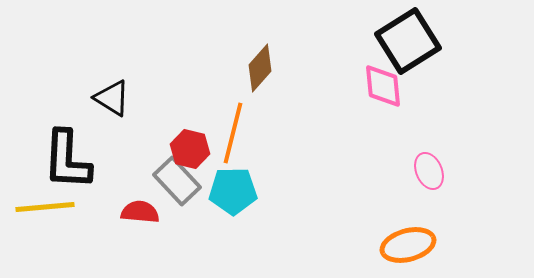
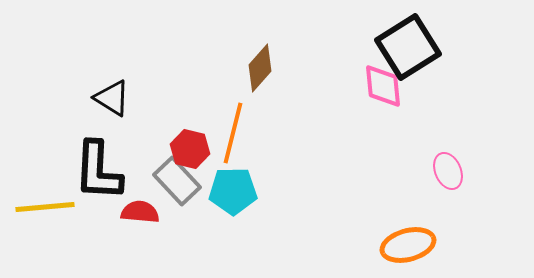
black square: moved 6 px down
black L-shape: moved 31 px right, 11 px down
pink ellipse: moved 19 px right
